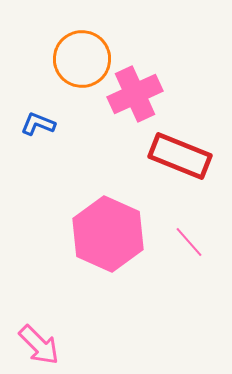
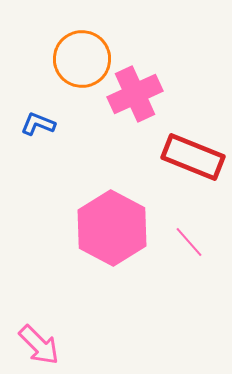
red rectangle: moved 13 px right, 1 px down
pink hexagon: moved 4 px right, 6 px up; rotated 4 degrees clockwise
